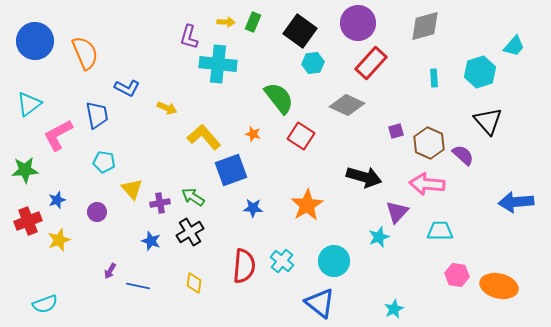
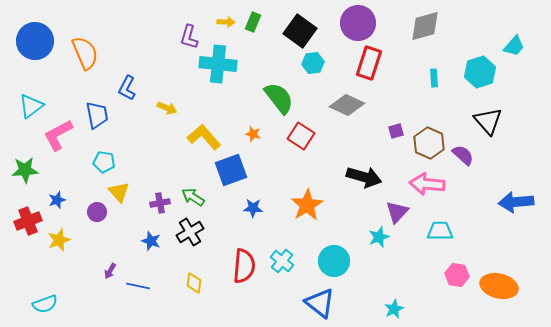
red rectangle at (371, 63): moved 2 px left; rotated 24 degrees counterclockwise
blue L-shape at (127, 88): rotated 90 degrees clockwise
cyan triangle at (29, 104): moved 2 px right, 2 px down
yellow triangle at (132, 189): moved 13 px left, 3 px down
